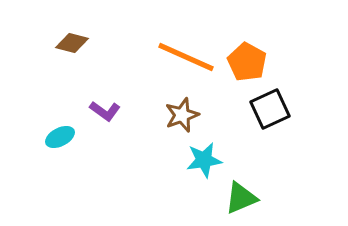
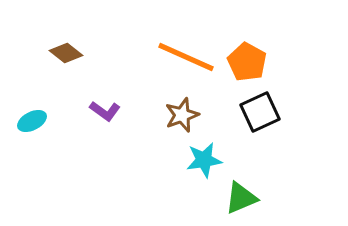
brown diamond: moved 6 px left, 10 px down; rotated 24 degrees clockwise
black square: moved 10 px left, 3 px down
cyan ellipse: moved 28 px left, 16 px up
